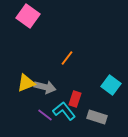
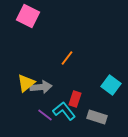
pink square: rotated 10 degrees counterclockwise
yellow triangle: rotated 18 degrees counterclockwise
gray arrow: moved 4 px left; rotated 20 degrees counterclockwise
